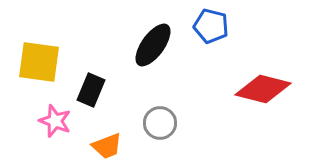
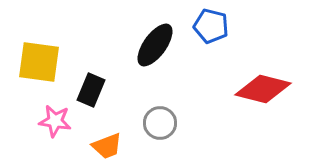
black ellipse: moved 2 px right
pink star: rotated 12 degrees counterclockwise
